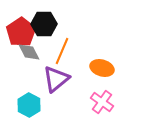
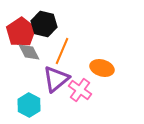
black hexagon: rotated 15 degrees clockwise
pink cross: moved 22 px left, 12 px up
